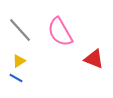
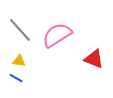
pink semicircle: moved 3 px left, 3 px down; rotated 88 degrees clockwise
yellow triangle: rotated 40 degrees clockwise
